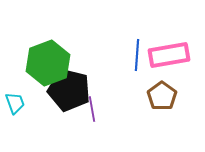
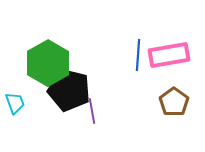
blue line: moved 1 px right
green hexagon: rotated 9 degrees counterclockwise
brown pentagon: moved 12 px right, 6 px down
purple line: moved 2 px down
